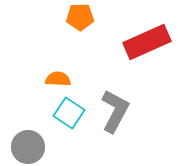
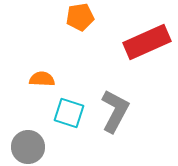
orange pentagon: rotated 8 degrees counterclockwise
orange semicircle: moved 16 px left
cyan square: rotated 16 degrees counterclockwise
